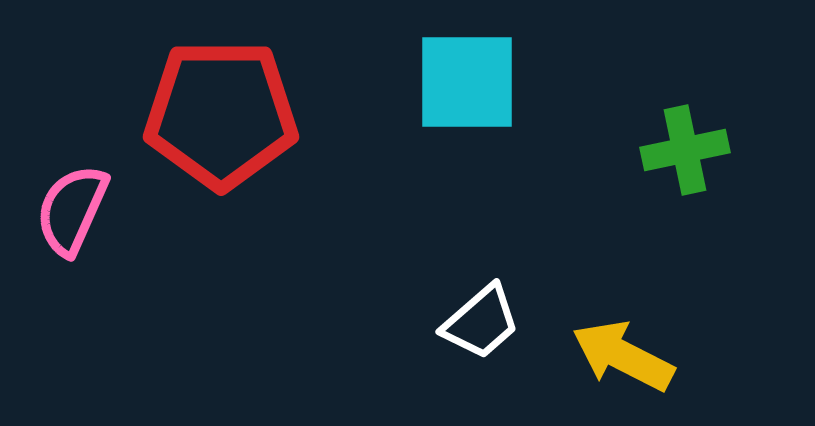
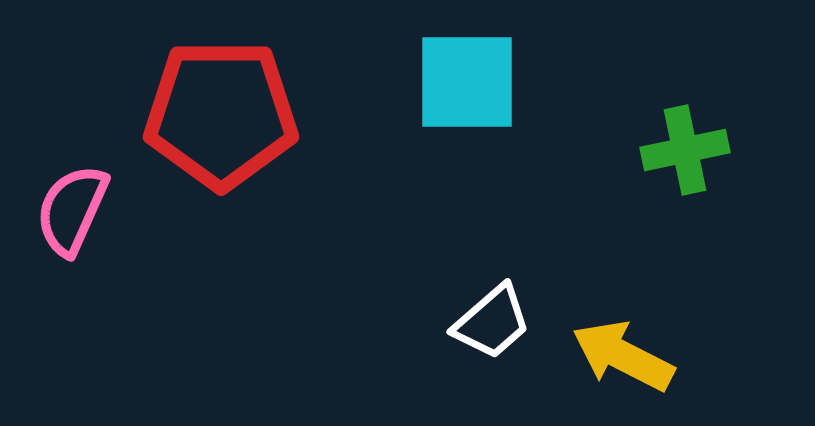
white trapezoid: moved 11 px right
